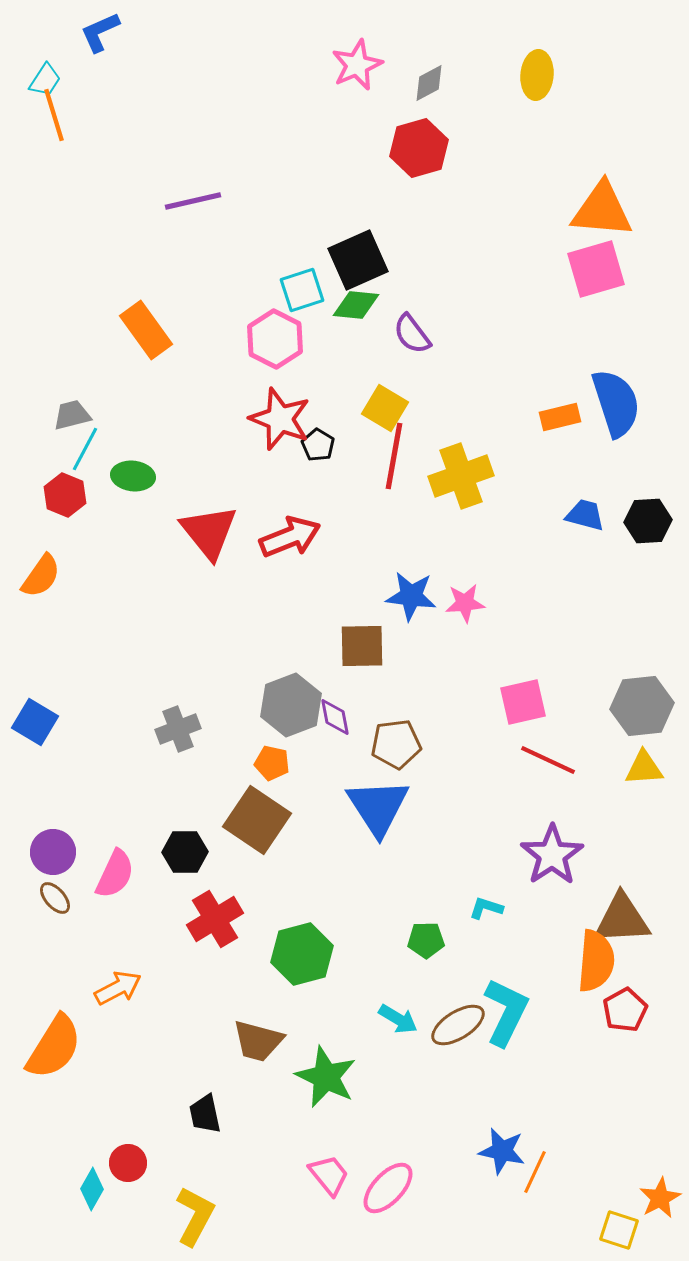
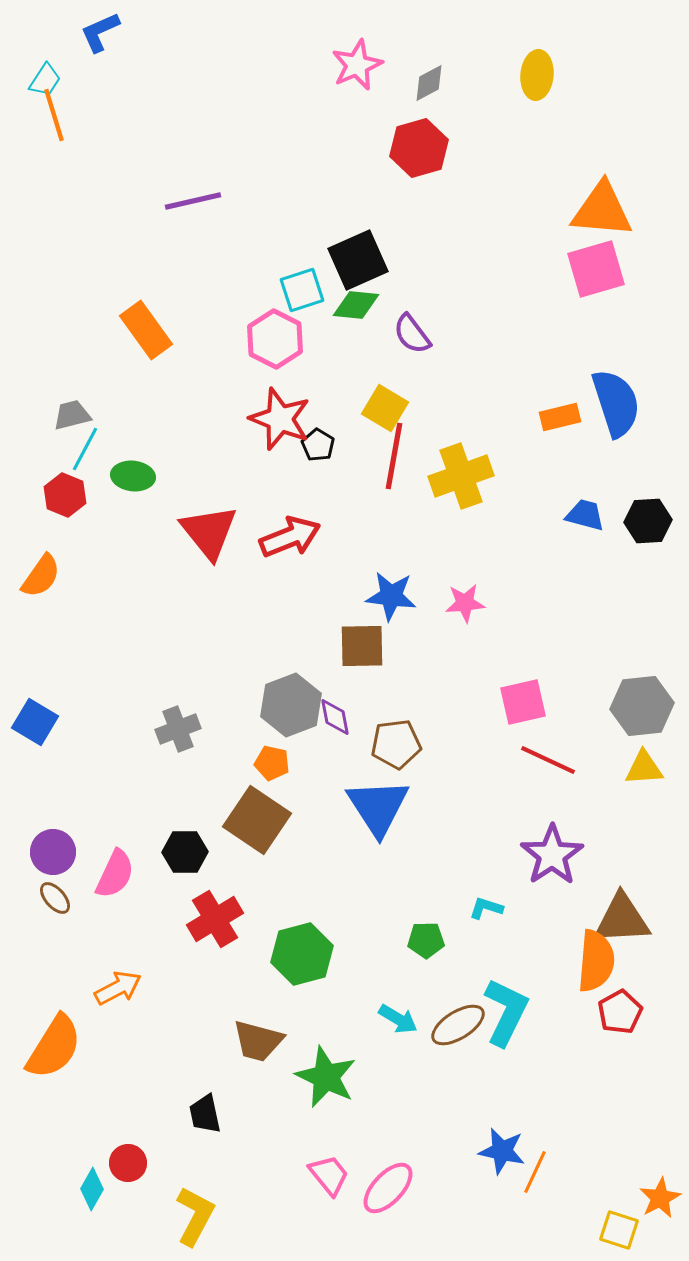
blue star at (411, 596): moved 20 px left
red pentagon at (625, 1010): moved 5 px left, 2 px down
